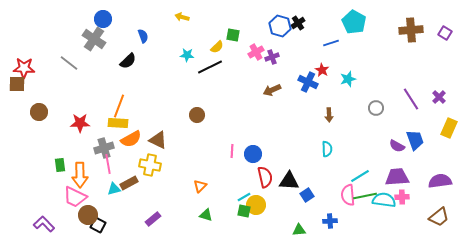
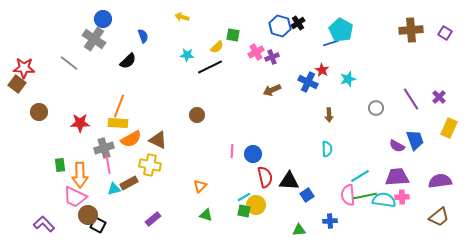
cyan pentagon at (354, 22): moved 13 px left, 8 px down
brown square at (17, 84): rotated 36 degrees clockwise
